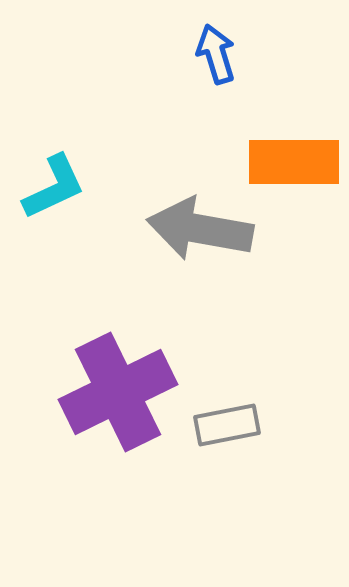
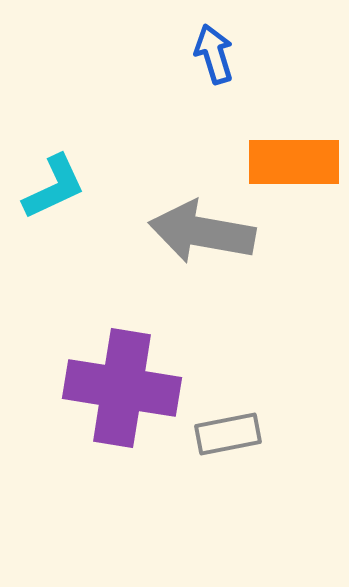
blue arrow: moved 2 px left
gray arrow: moved 2 px right, 3 px down
purple cross: moved 4 px right, 4 px up; rotated 35 degrees clockwise
gray rectangle: moved 1 px right, 9 px down
